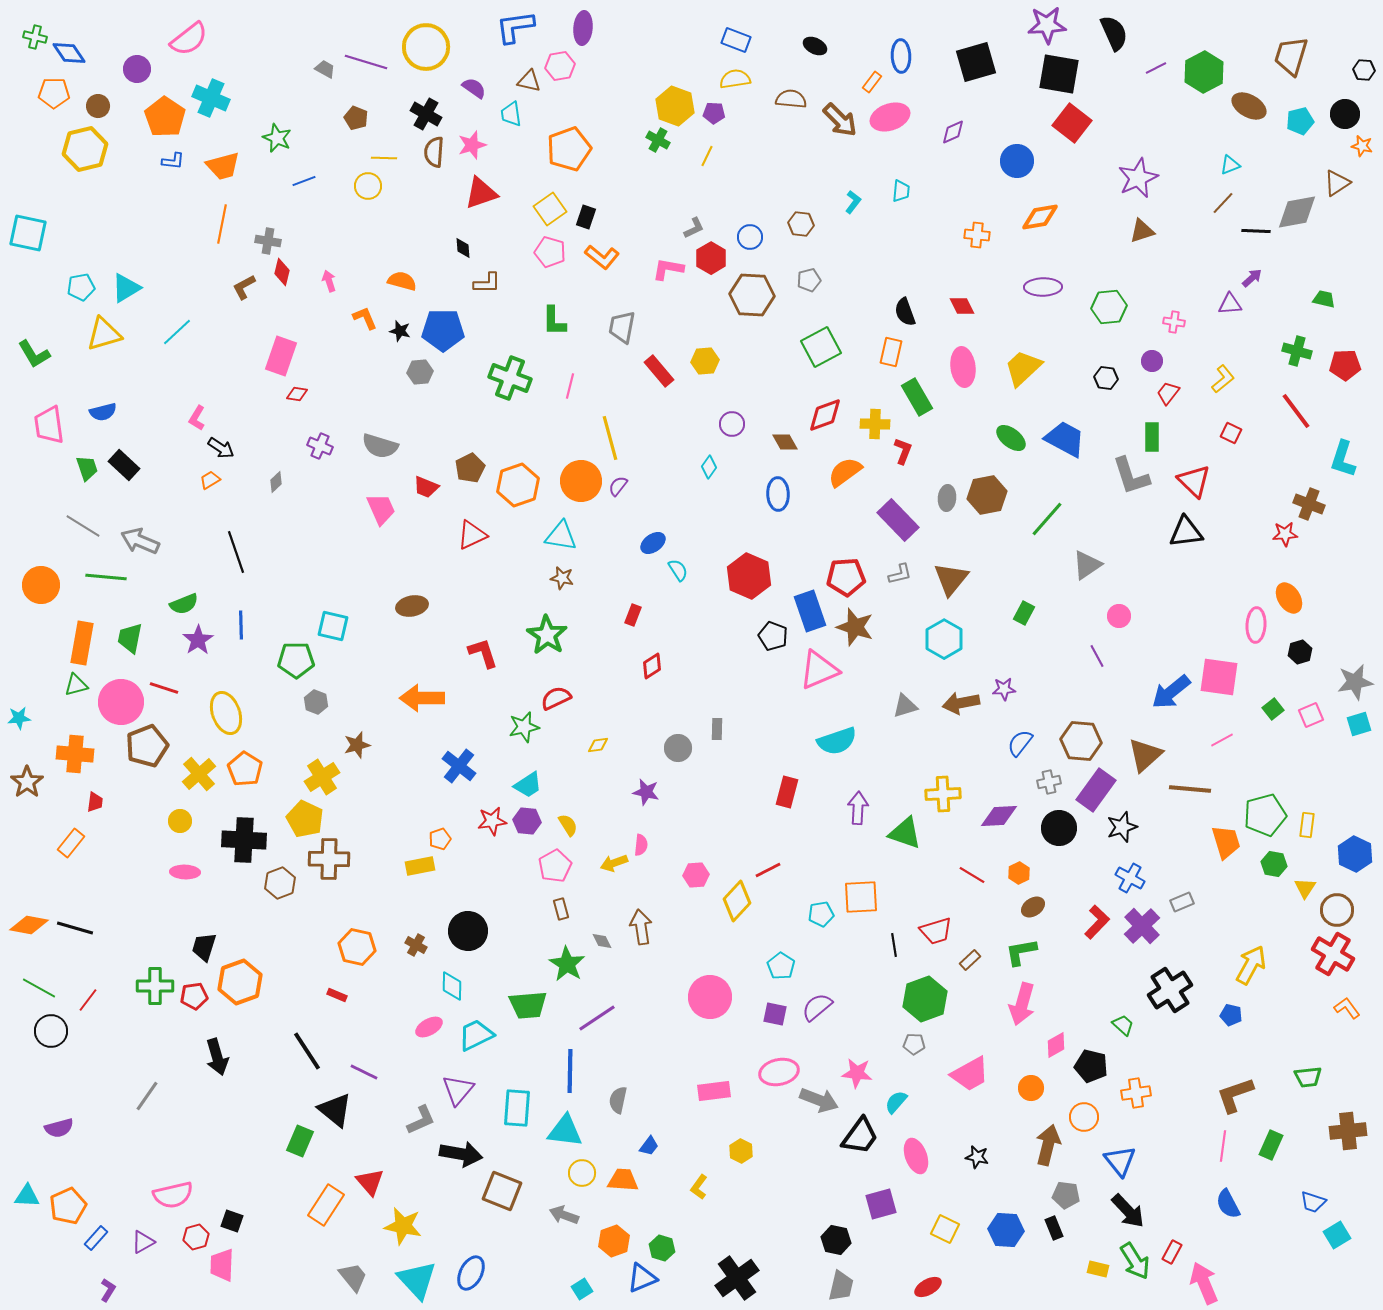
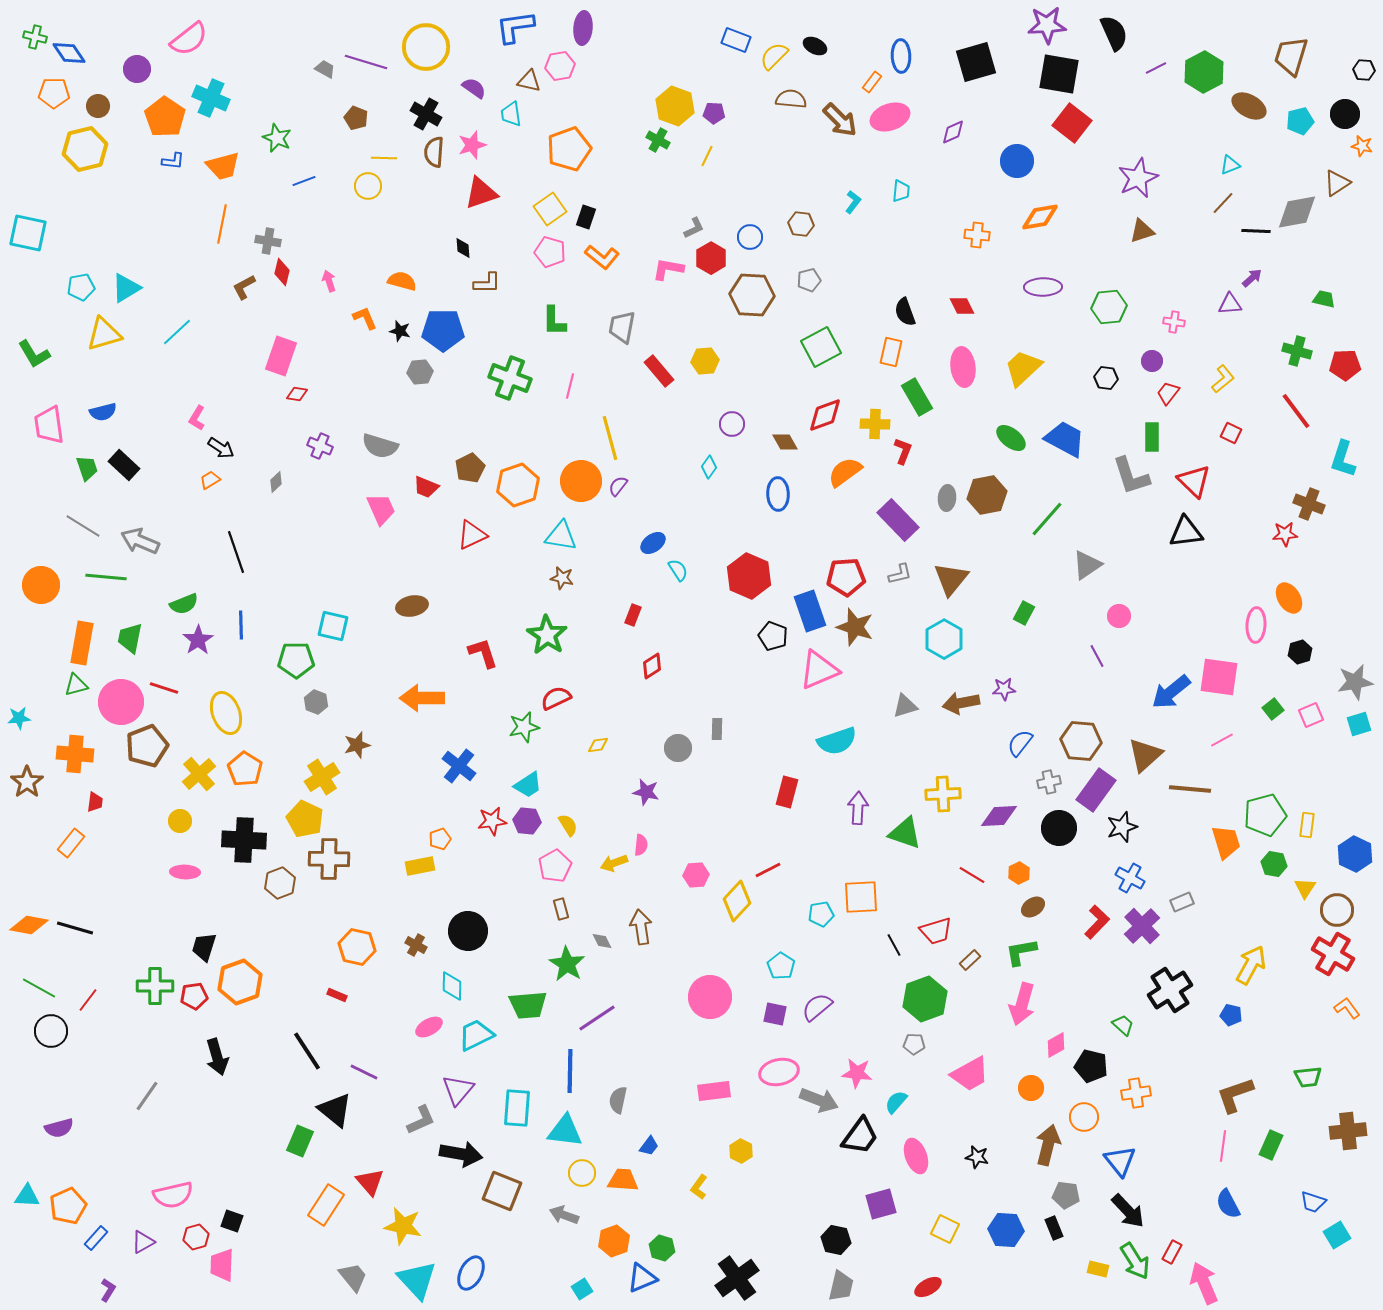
yellow semicircle at (735, 79): moved 39 px right, 23 px up; rotated 36 degrees counterclockwise
black line at (894, 945): rotated 20 degrees counterclockwise
